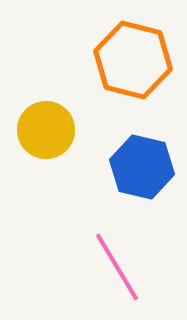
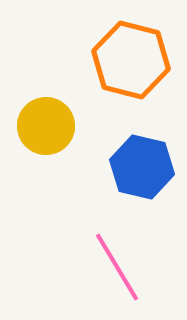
orange hexagon: moved 2 px left
yellow circle: moved 4 px up
